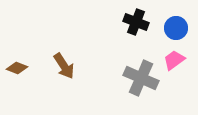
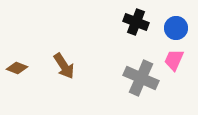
pink trapezoid: rotated 30 degrees counterclockwise
